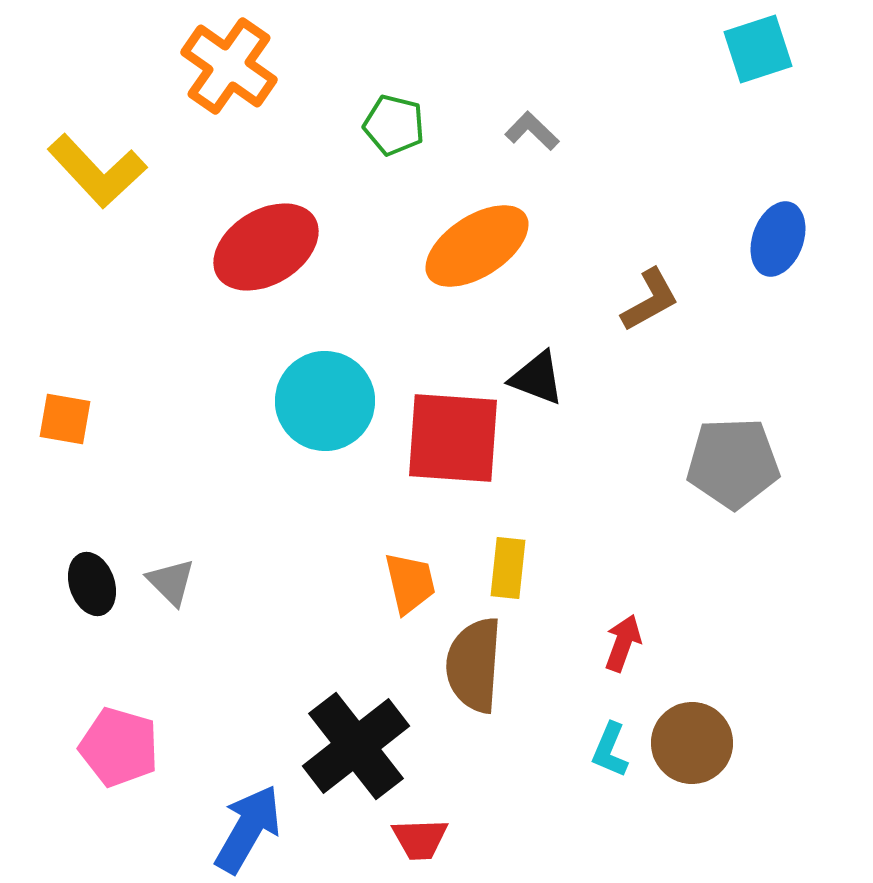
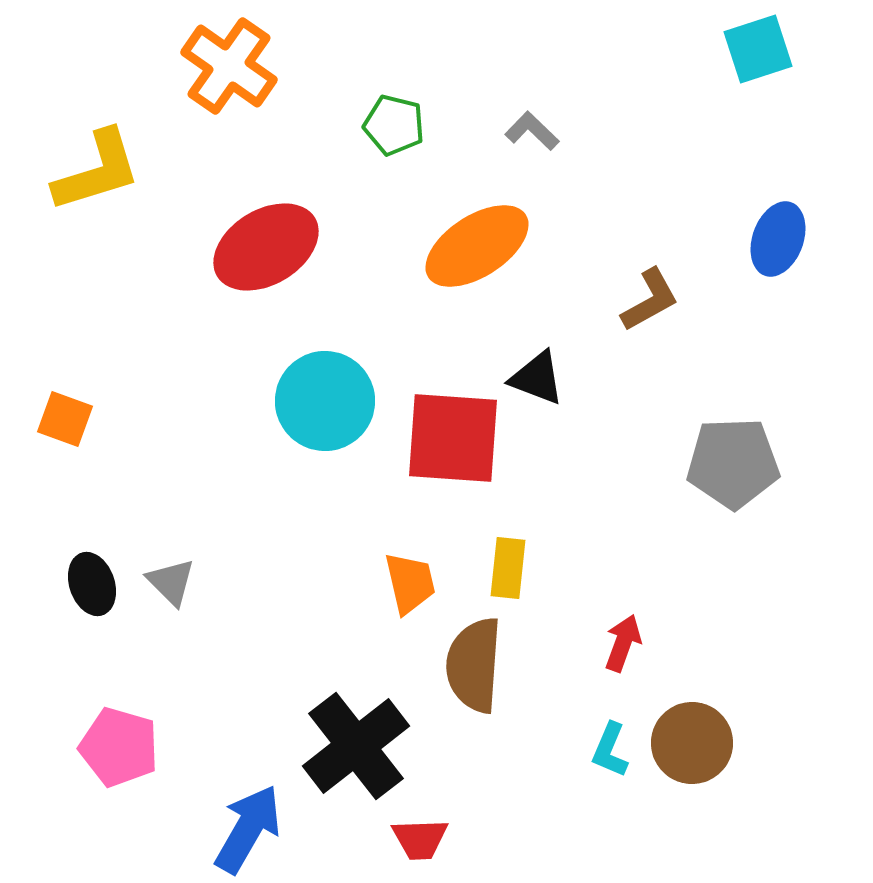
yellow L-shape: rotated 64 degrees counterclockwise
orange square: rotated 10 degrees clockwise
